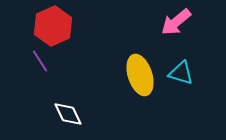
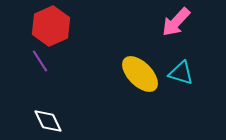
pink arrow: rotated 8 degrees counterclockwise
red hexagon: moved 2 px left
yellow ellipse: moved 1 px up; rotated 27 degrees counterclockwise
white diamond: moved 20 px left, 7 px down
